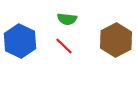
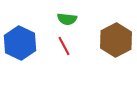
blue hexagon: moved 2 px down
red line: rotated 18 degrees clockwise
